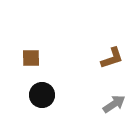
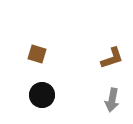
brown square: moved 6 px right, 4 px up; rotated 18 degrees clockwise
gray arrow: moved 2 px left, 4 px up; rotated 135 degrees clockwise
